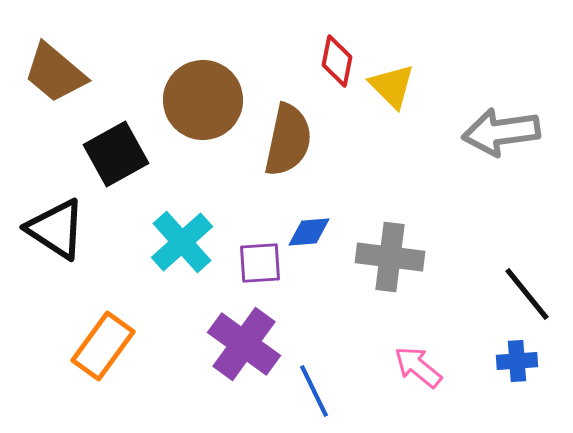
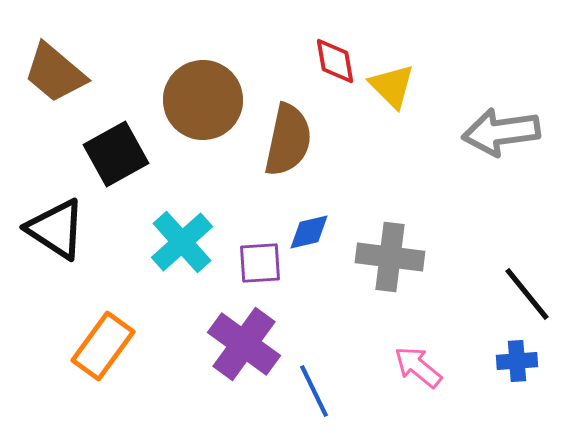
red diamond: moved 2 px left; rotated 21 degrees counterclockwise
blue diamond: rotated 9 degrees counterclockwise
